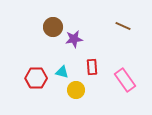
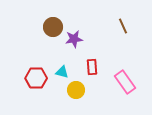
brown line: rotated 42 degrees clockwise
pink rectangle: moved 2 px down
